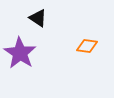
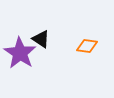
black triangle: moved 3 px right, 21 px down
